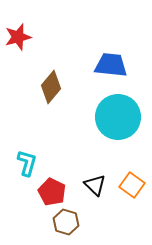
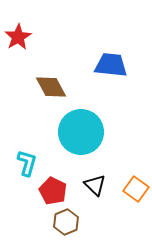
red star: rotated 16 degrees counterclockwise
brown diamond: rotated 68 degrees counterclockwise
cyan circle: moved 37 px left, 15 px down
orange square: moved 4 px right, 4 px down
red pentagon: moved 1 px right, 1 px up
brown hexagon: rotated 20 degrees clockwise
